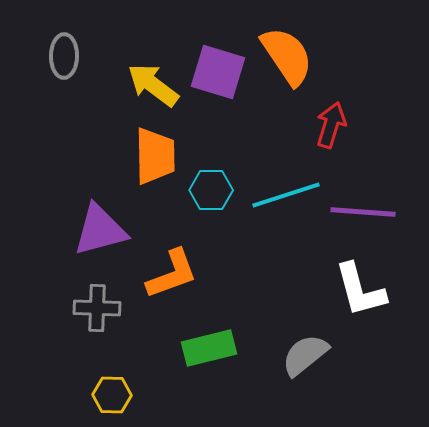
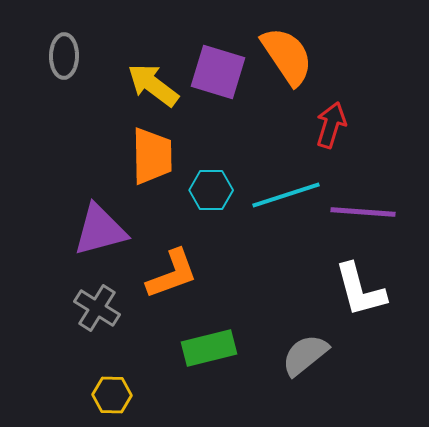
orange trapezoid: moved 3 px left
gray cross: rotated 30 degrees clockwise
